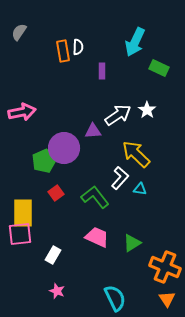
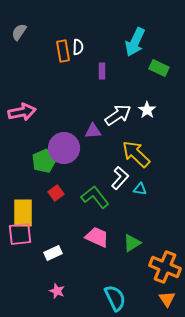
white rectangle: moved 2 px up; rotated 36 degrees clockwise
